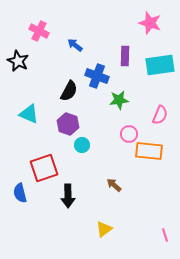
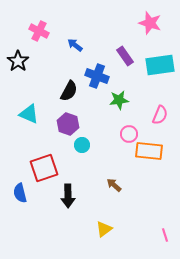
purple rectangle: rotated 36 degrees counterclockwise
black star: rotated 10 degrees clockwise
